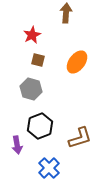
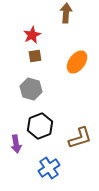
brown square: moved 3 px left, 4 px up; rotated 24 degrees counterclockwise
purple arrow: moved 1 px left, 1 px up
blue cross: rotated 10 degrees clockwise
